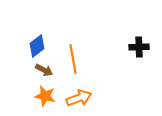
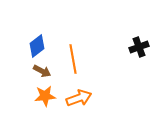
black cross: rotated 18 degrees counterclockwise
brown arrow: moved 2 px left, 1 px down
orange star: rotated 20 degrees counterclockwise
